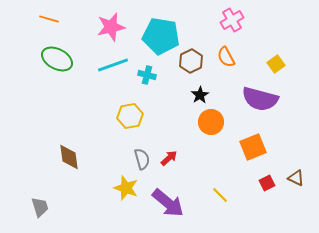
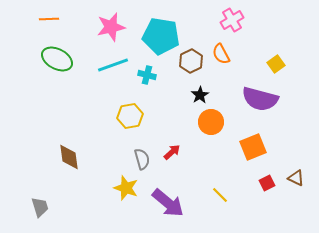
orange line: rotated 18 degrees counterclockwise
orange semicircle: moved 5 px left, 3 px up
red arrow: moved 3 px right, 6 px up
